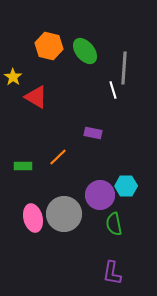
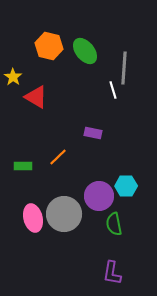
purple circle: moved 1 px left, 1 px down
